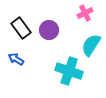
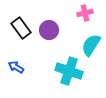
pink cross: rotated 14 degrees clockwise
blue arrow: moved 8 px down
